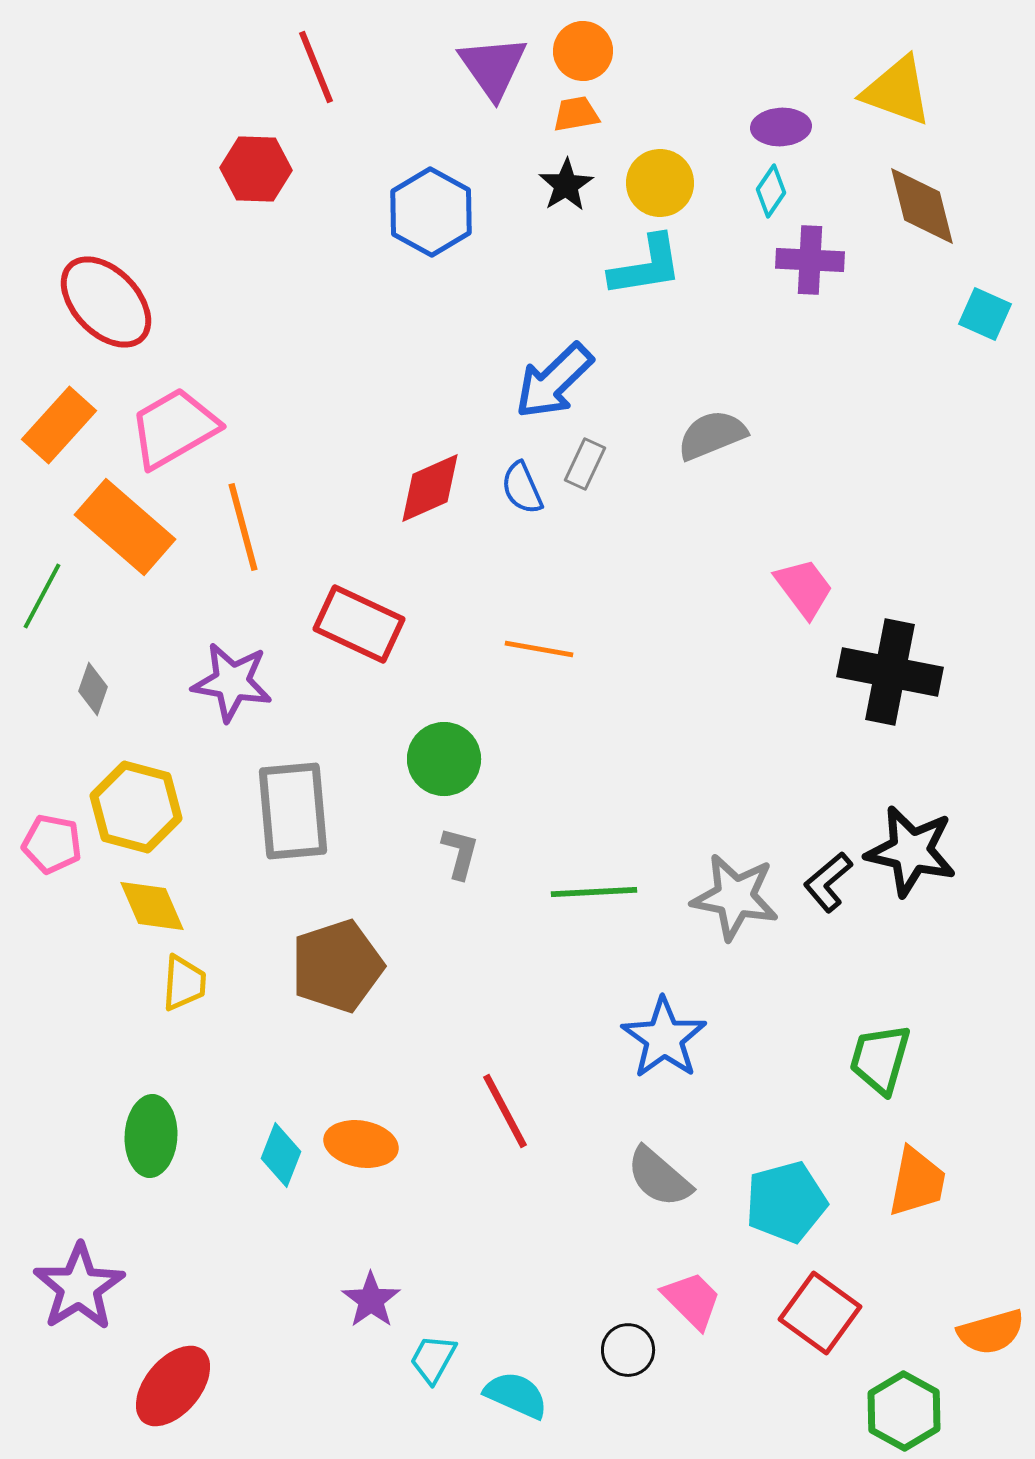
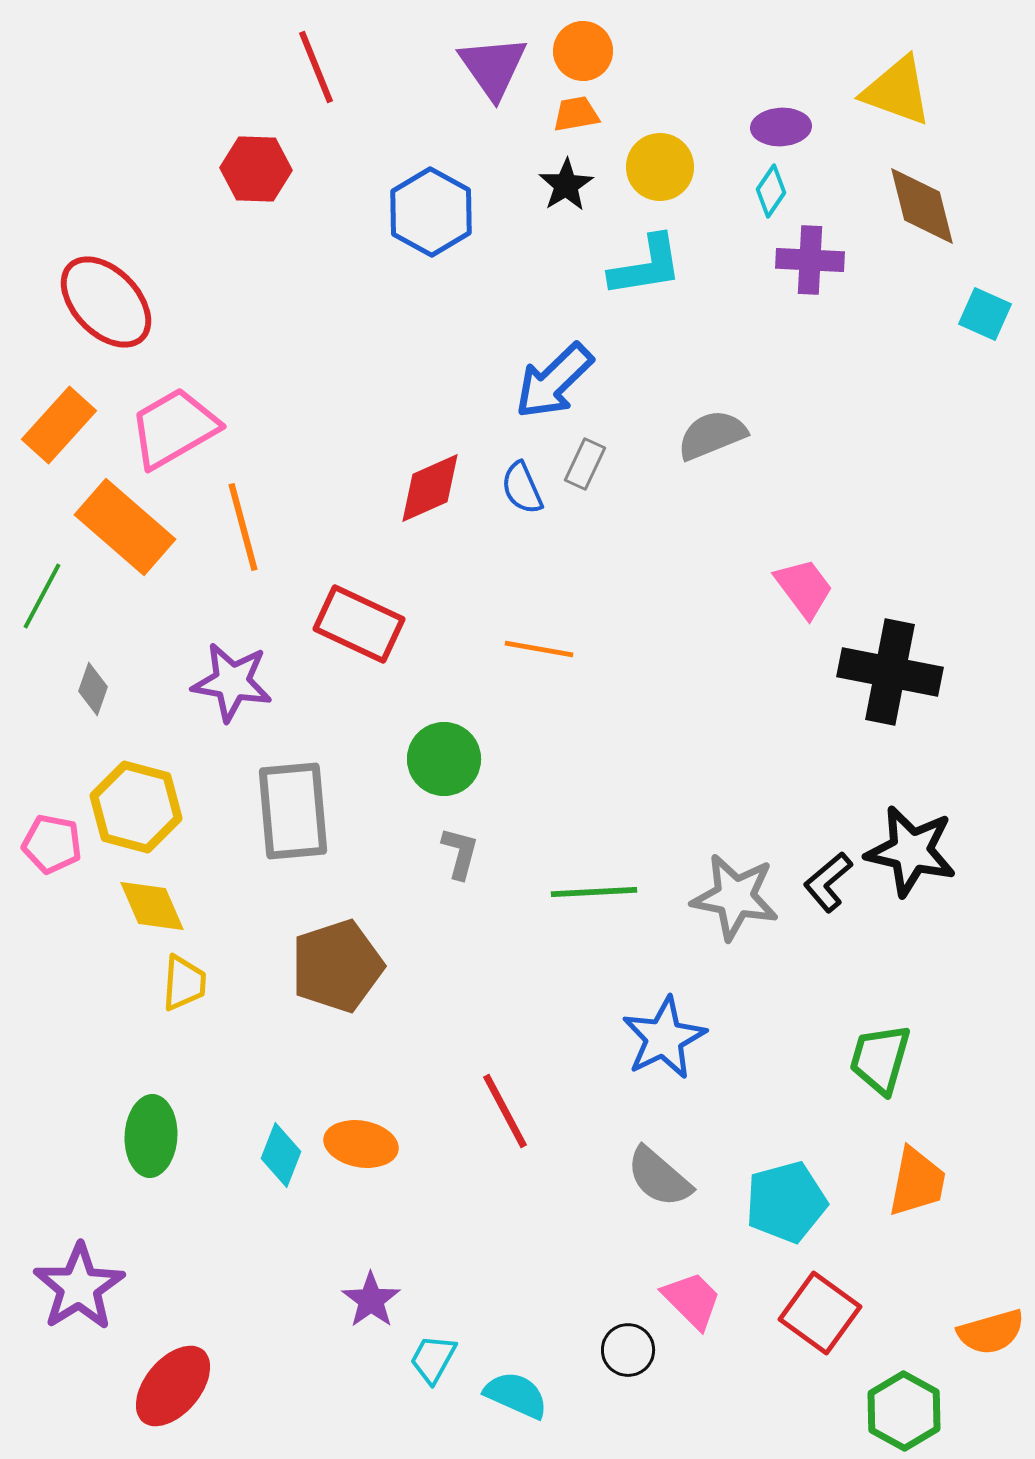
yellow circle at (660, 183): moved 16 px up
blue star at (664, 1038): rotated 10 degrees clockwise
